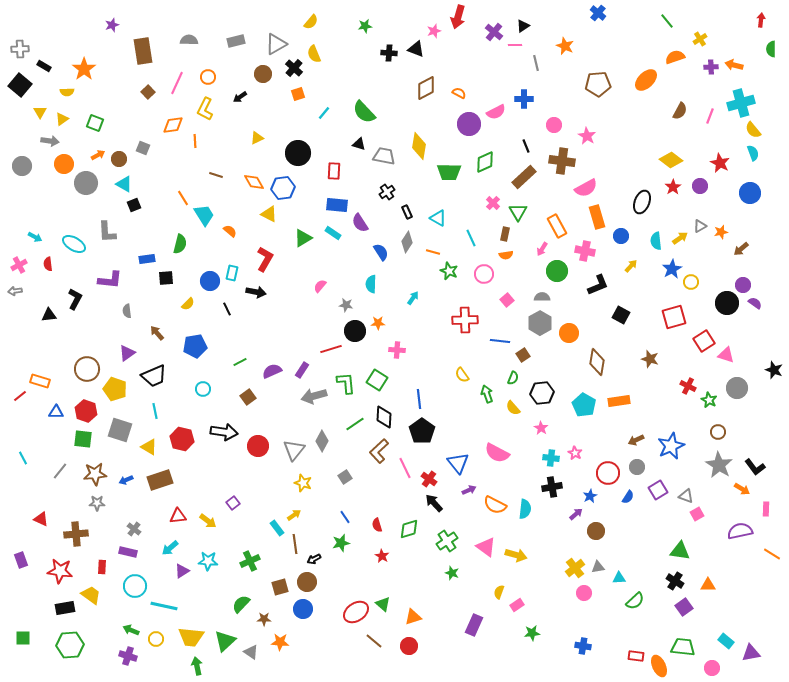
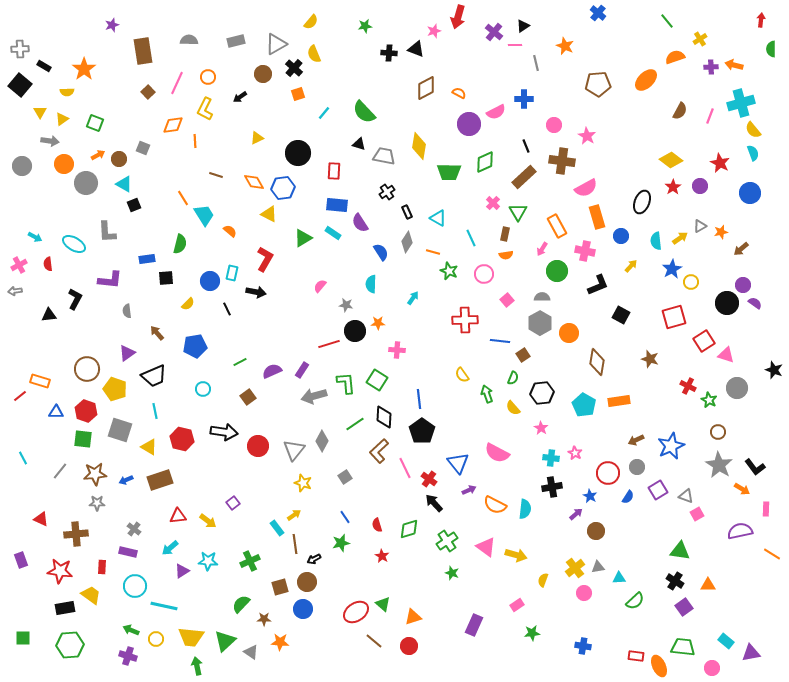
red line at (331, 349): moved 2 px left, 5 px up
blue star at (590, 496): rotated 16 degrees counterclockwise
yellow semicircle at (499, 592): moved 44 px right, 12 px up
